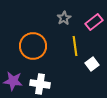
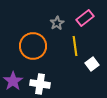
gray star: moved 7 px left, 5 px down
pink rectangle: moved 9 px left, 4 px up
purple star: rotated 30 degrees clockwise
